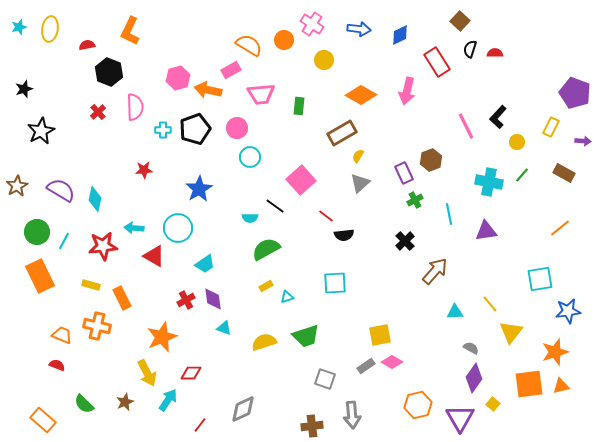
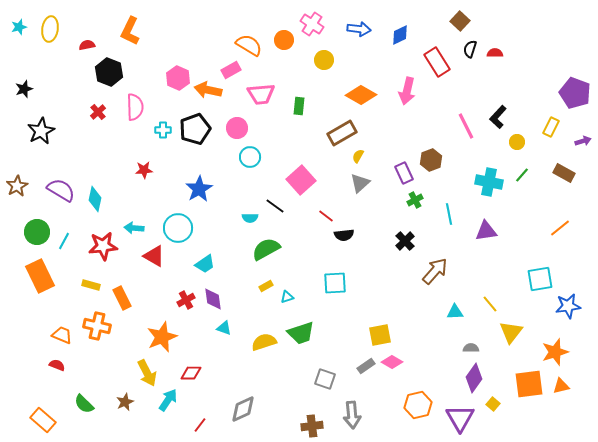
pink hexagon at (178, 78): rotated 20 degrees counterclockwise
purple arrow at (583, 141): rotated 21 degrees counterclockwise
blue star at (568, 311): moved 5 px up
green trapezoid at (306, 336): moved 5 px left, 3 px up
gray semicircle at (471, 348): rotated 28 degrees counterclockwise
